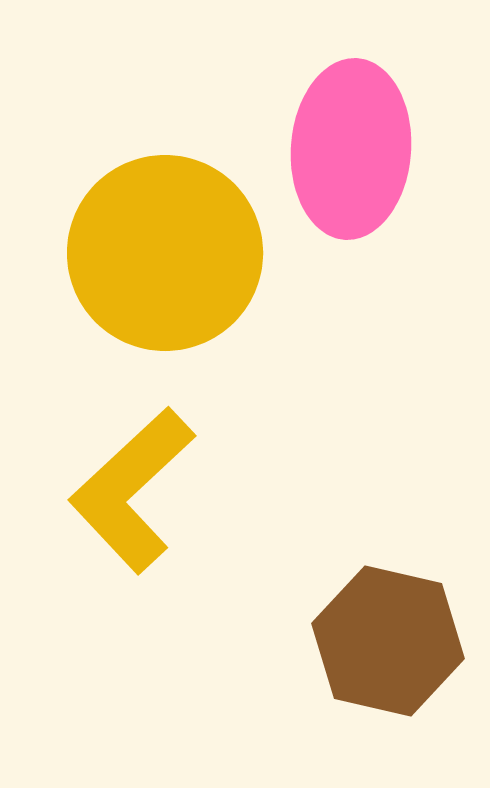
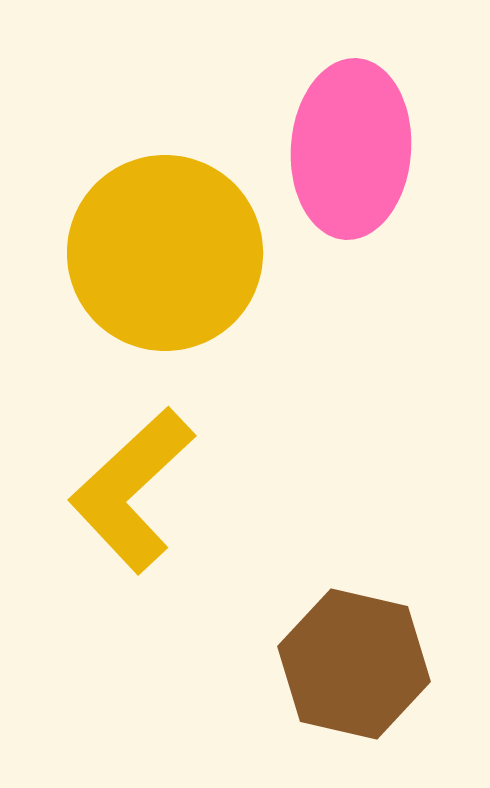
brown hexagon: moved 34 px left, 23 px down
